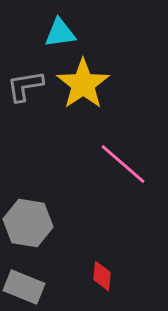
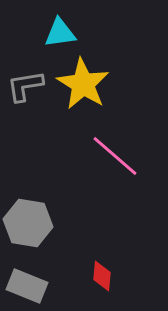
yellow star: rotated 6 degrees counterclockwise
pink line: moved 8 px left, 8 px up
gray rectangle: moved 3 px right, 1 px up
